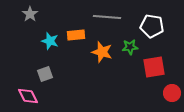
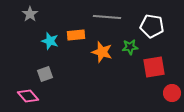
pink diamond: rotated 15 degrees counterclockwise
